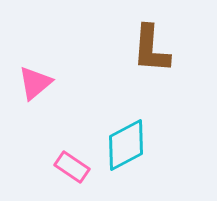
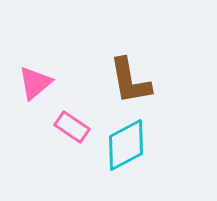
brown L-shape: moved 21 px left, 32 px down; rotated 14 degrees counterclockwise
pink rectangle: moved 40 px up
